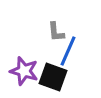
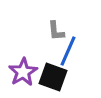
gray L-shape: moved 1 px up
purple star: moved 1 px left, 1 px down; rotated 24 degrees clockwise
